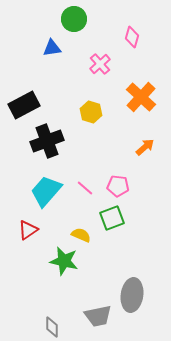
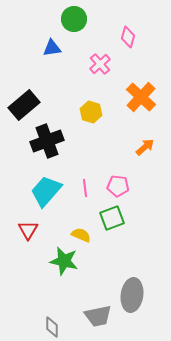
pink diamond: moved 4 px left
black rectangle: rotated 12 degrees counterclockwise
pink line: rotated 42 degrees clockwise
red triangle: rotated 25 degrees counterclockwise
